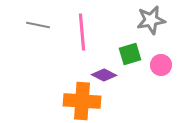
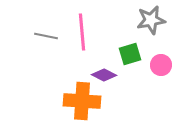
gray line: moved 8 px right, 11 px down
